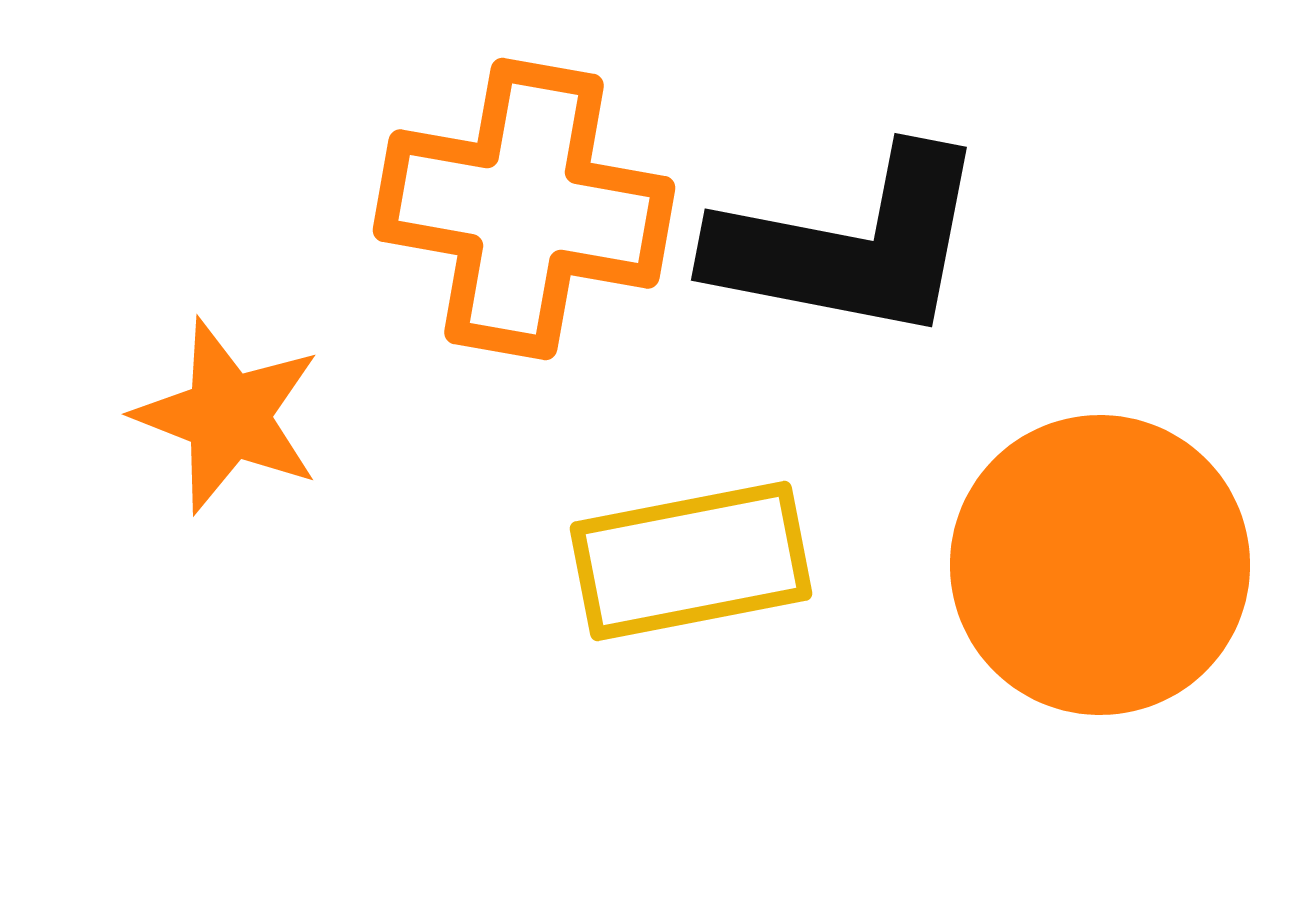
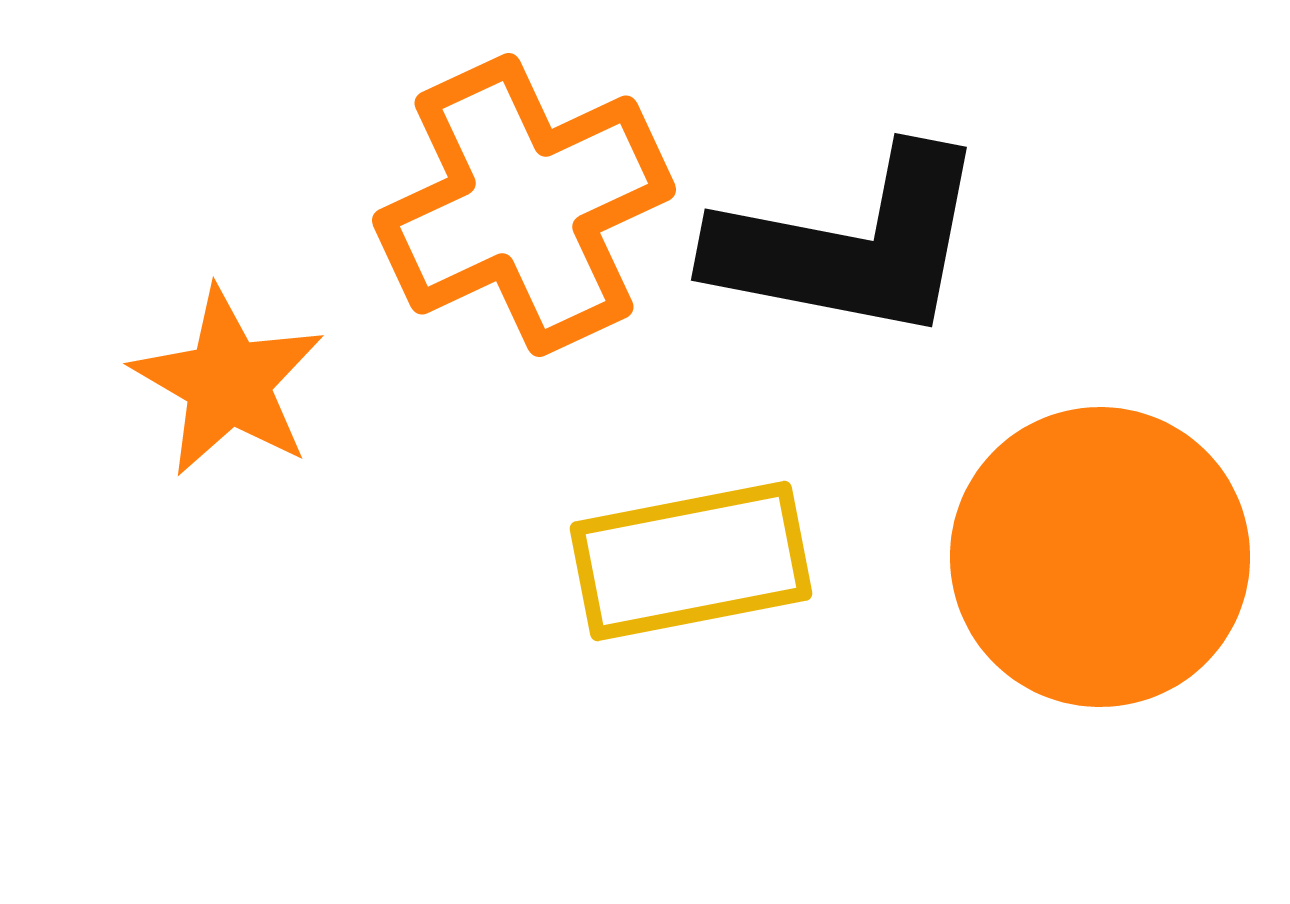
orange cross: moved 4 px up; rotated 35 degrees counterclockwise
orange star: moved 34 px up; rotated 9 degrees clockwise
orange circle: moved 8 px up
